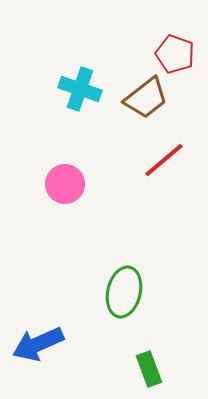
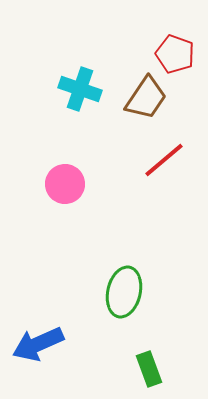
brown trapezoid: rotated 18 degrees counterclockwise
